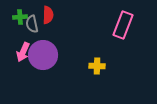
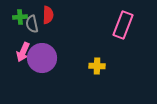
purple circle: moved 1 px left, 3 px down
